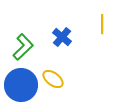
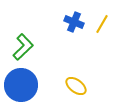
yellow line: rotated 30 degrees clockwise
blue cross: moved 12 px right, 15 px up; rotated 18 degrees counterclockwise
yellow ellipse: moved 23 px right, 7 px down
